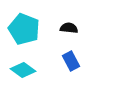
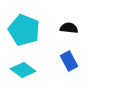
cyan pentagon: moved 1 px down
blue rectangle: moved 2 px left
